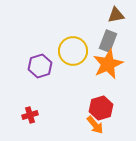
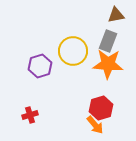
orange star: rotated 28 degrees clockwise
